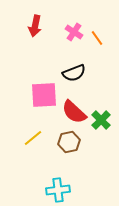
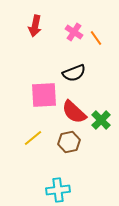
orange line: moved 1 px left
